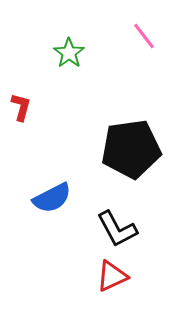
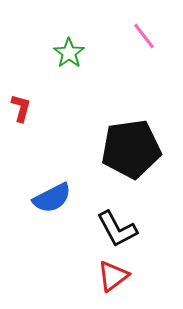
red L-shape: moved 1 px down
red triangle: moved 1 px right; rotated 12 degrees counterclockwise
